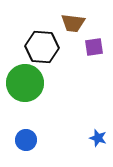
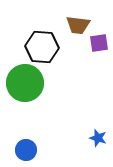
brown trapezoid: moved 5 px right, 2 px down
purple square: moved 5 px right, 4 px up
blue circle: moved 10 px down
